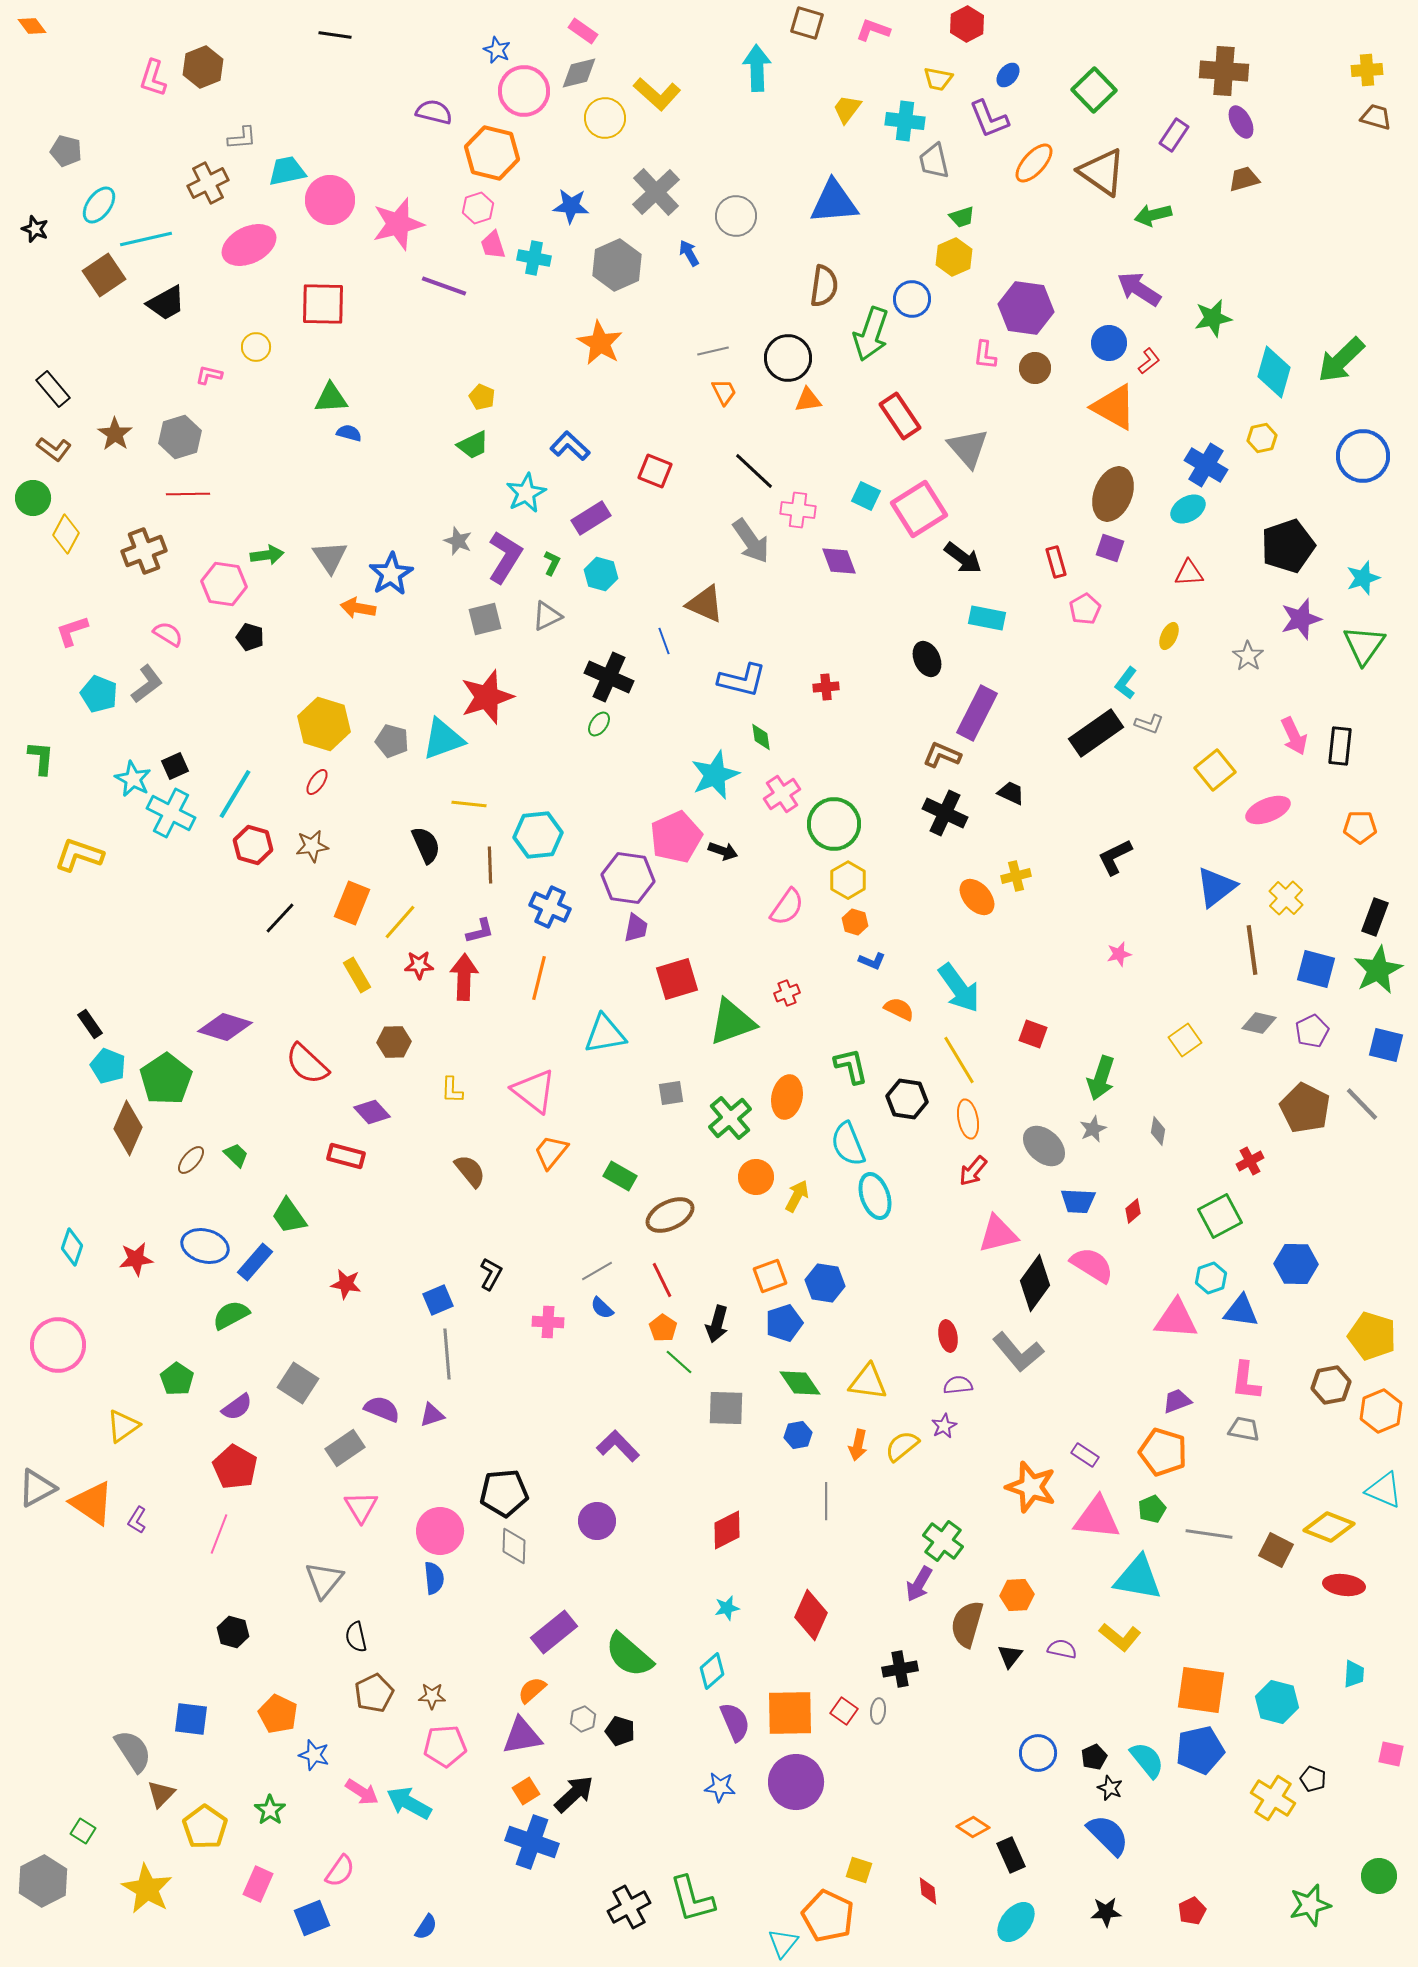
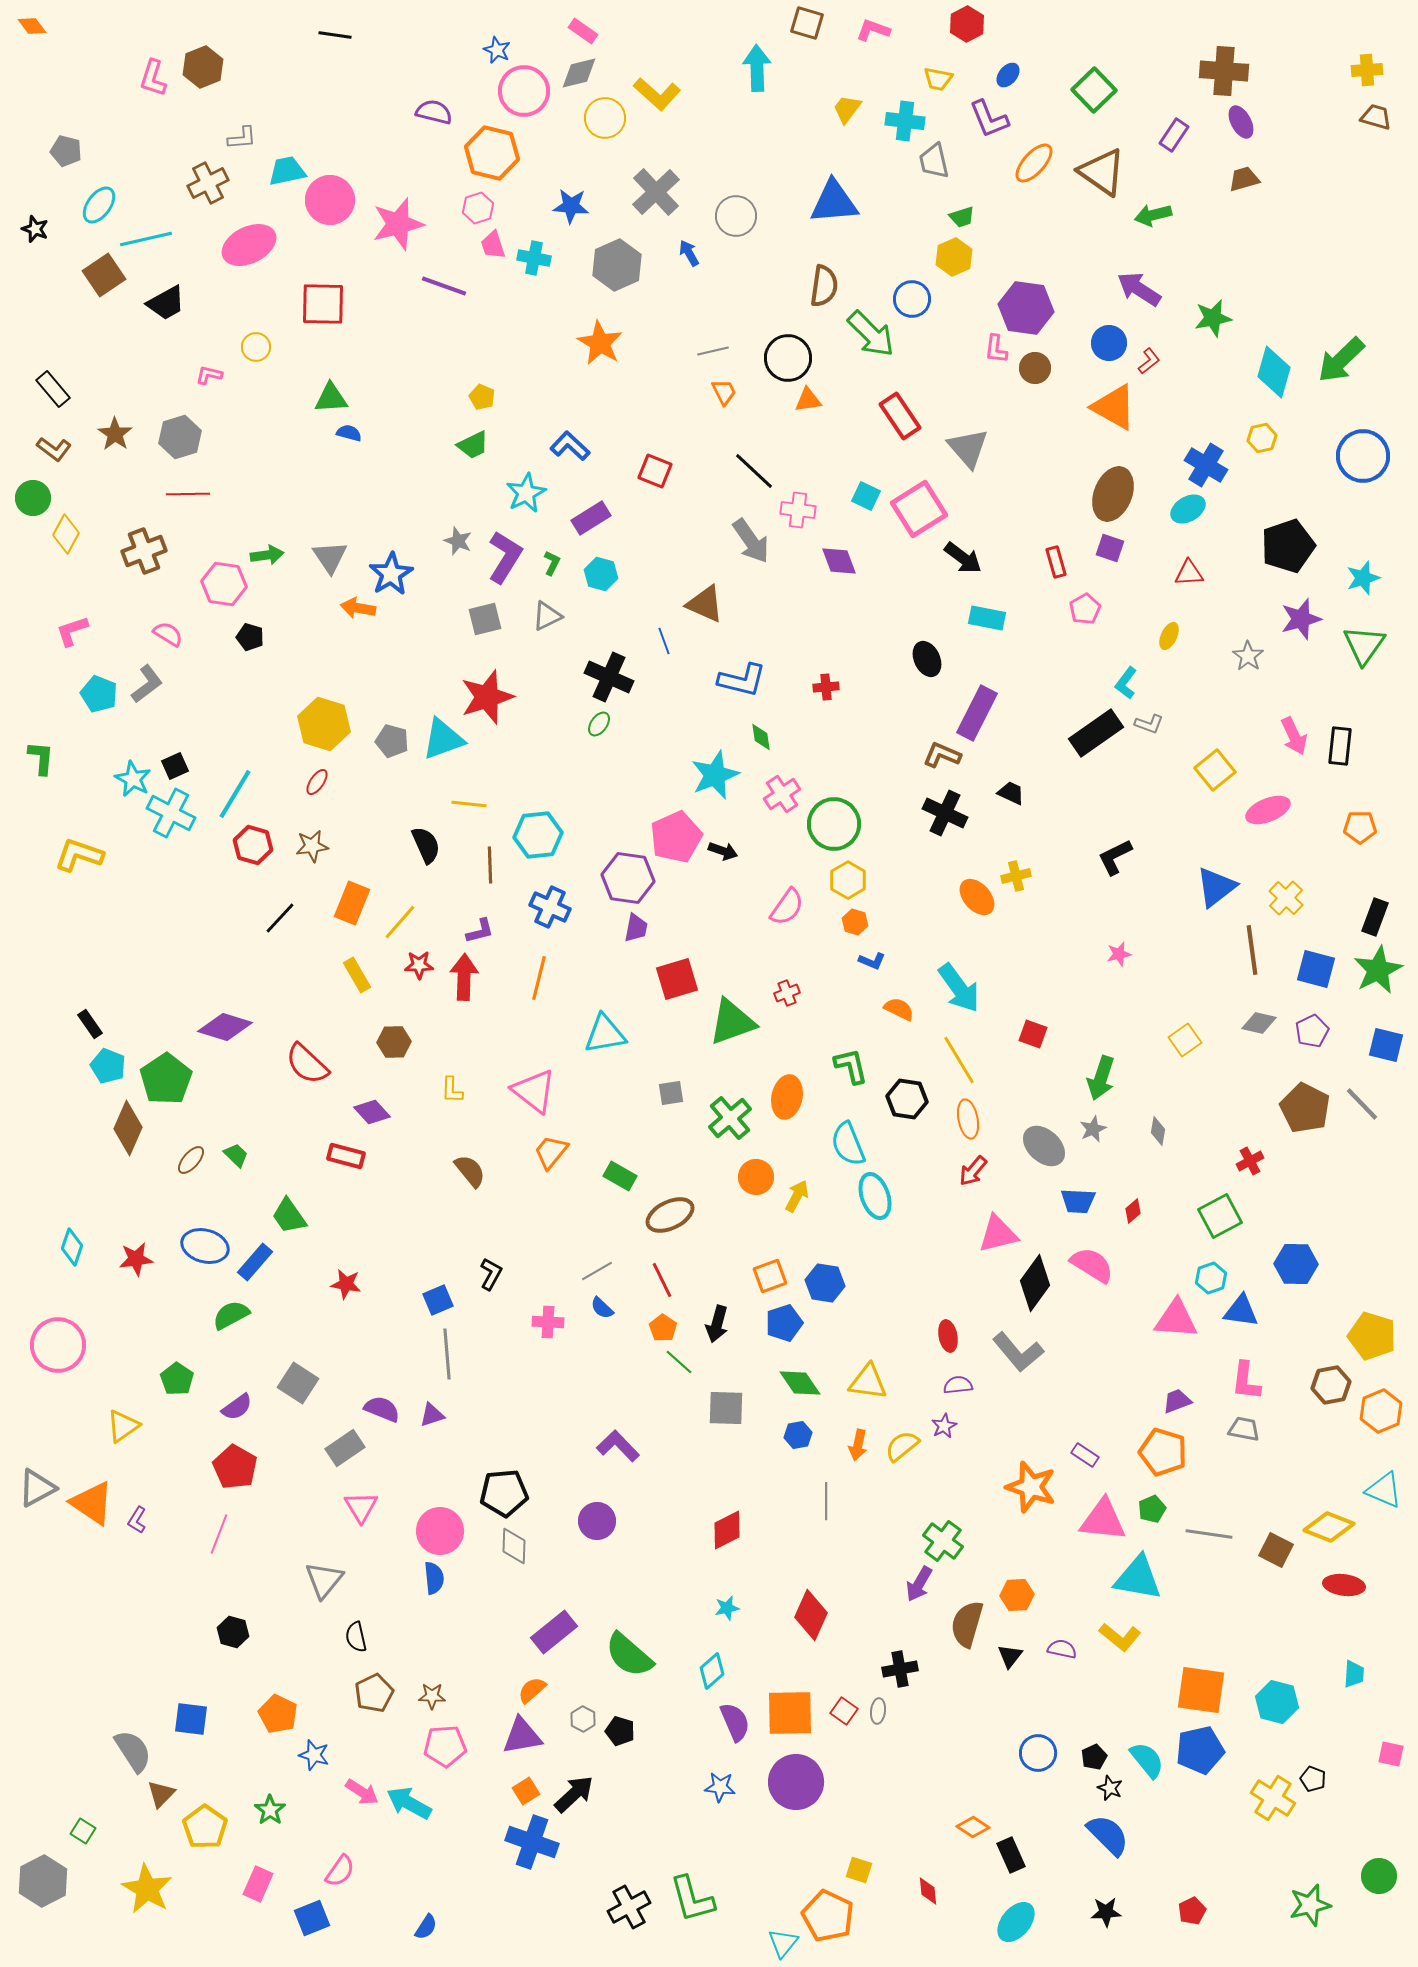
green arrow at (871, 334): rotated 64 degrees counterclockwise
pink L-shape at (985, 355): moved 11 px right, 6 px up
pink triangle at (1097, 1518): moved 6 px right, 2 px down
gray hexagon at (583, 1719): rotated 10 degrees counterclockwise
